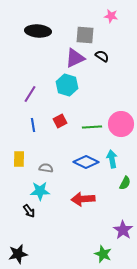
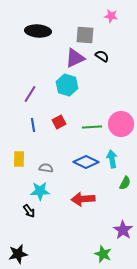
red square: moved 1 px left, 1 px down
